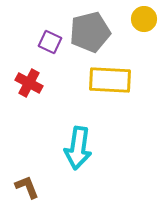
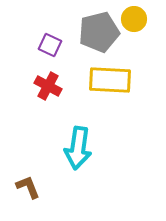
yellow circle: moved 10 px left
gray pentagon: moved 9 px right
purple square: moved 3 px down
red cross: moved 19 px right, 3 px down
brown L-shape: moved 1 px right
